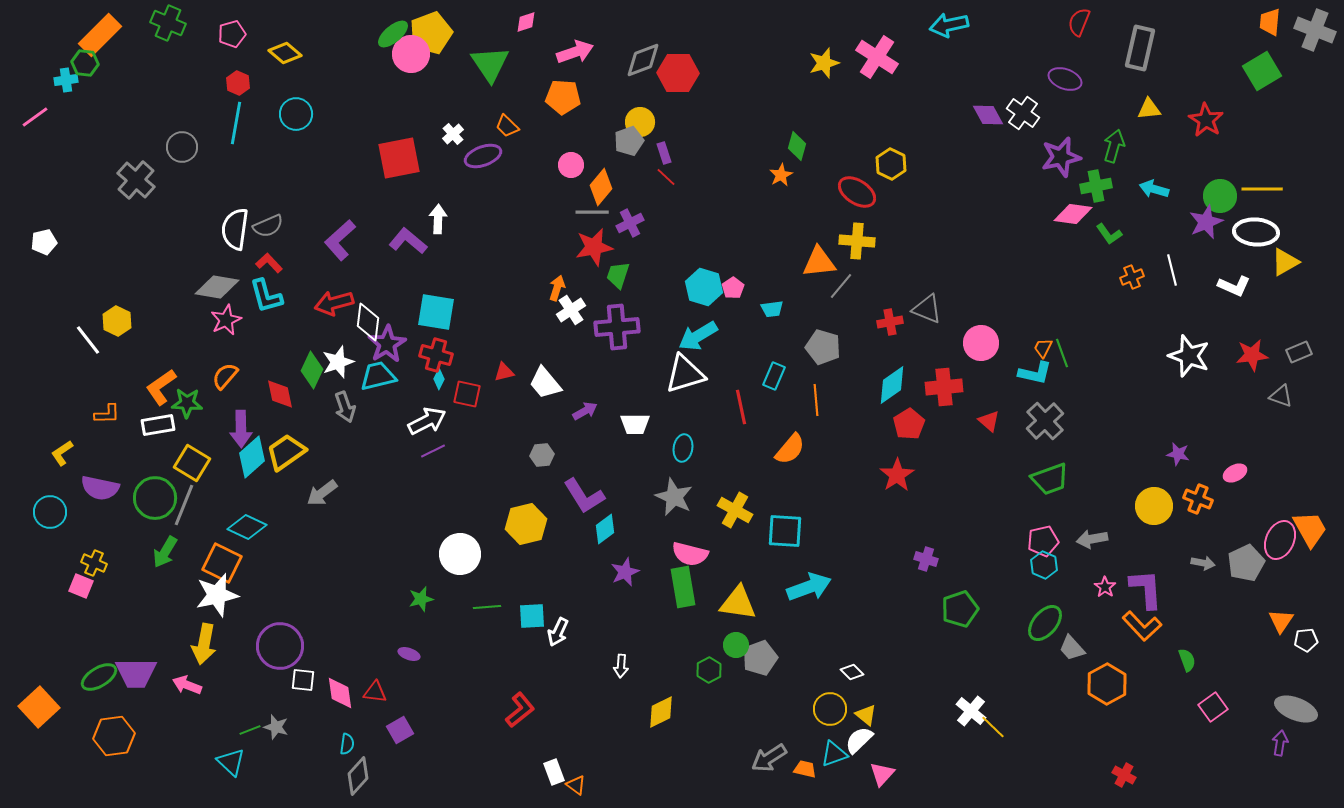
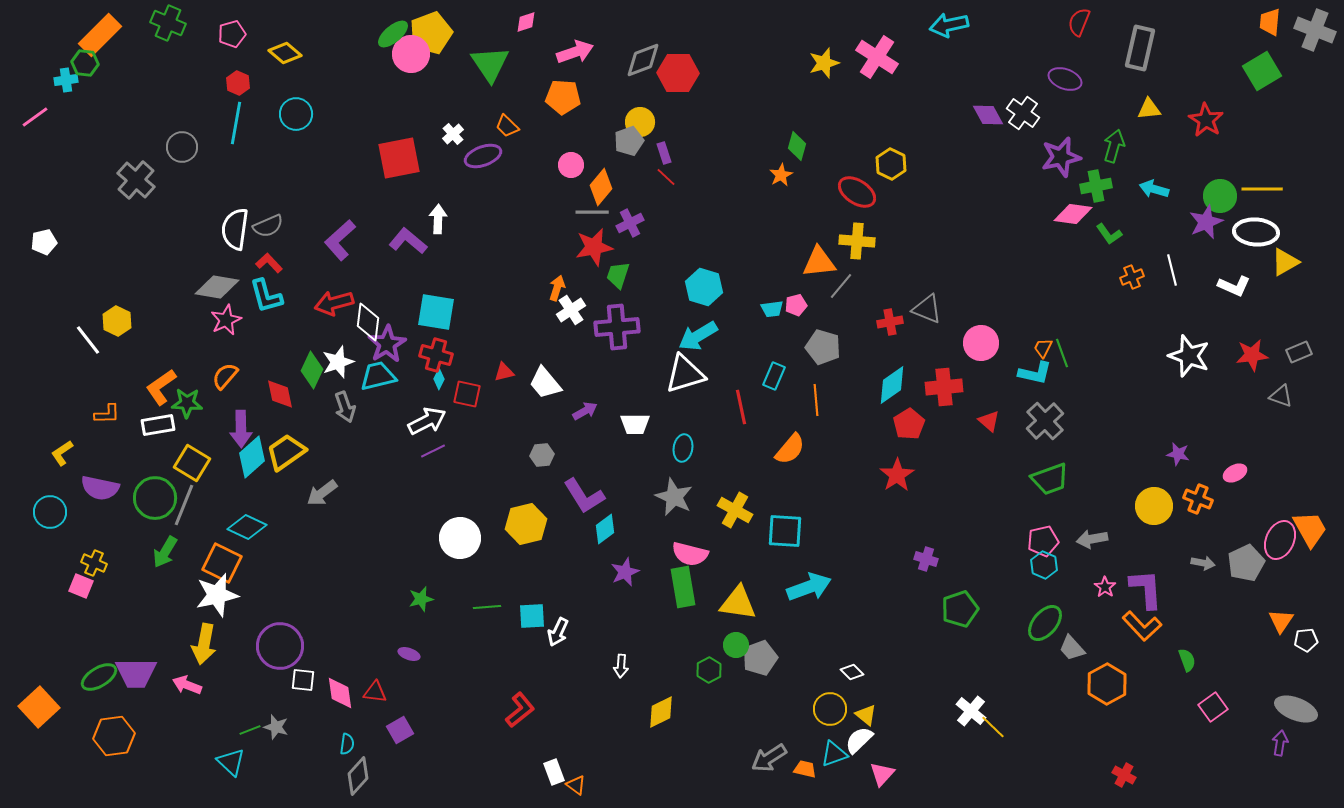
pink pentagon at (733, 288): moved 63 px right, 17 px down; rotated 20 degrees clockwise
white circle at (460, 554): moved 16 px up
